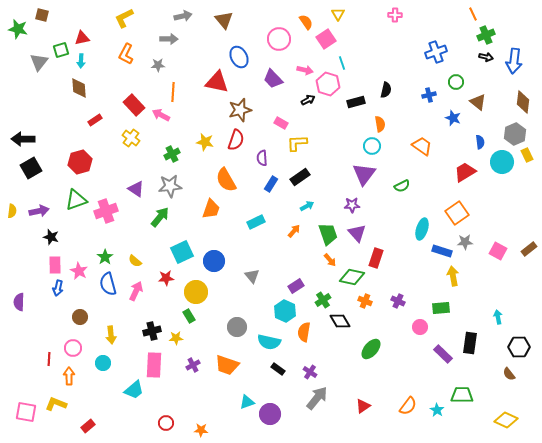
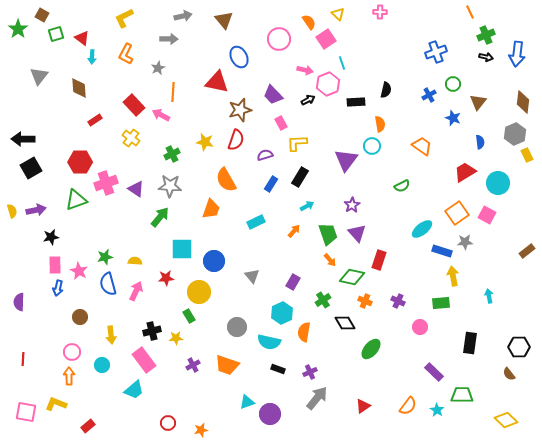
yellow triangle at (338, 14): rotated 16 degrees counterclockwise
orange line at (473, 14): moved 3 px left, 2 px up
brown square at (42, 15): rotated 16 degrees clockwise
pink cross at (395, 15): moved 15 px left, 3 px up
orange semicircle at (306, 22): moved 3 px right
green star at (18, 29): rotated 24 degrees clockwise
red triangle at (82, 38): rotated 49 degrees clockwise
green square at (61, 50): moved 5 px left, 16 px up
cyan arrow at (81, 61): moved 11 px right, 4 px up
blue arrow at (514, 61): moved 3 px right, 7 px up
gray triangle at (39, 62): moved 14 px down
gray star at (158, 65): moved 3 px down; rotated 24 degrees counterclockwise
purple trapezoid at (273, 79): moved 16 px down
green circle at (456, 82): moved 3 px left, 2 px down
pink hexagon at (328, 84): rotated 20 degrees clockwise
blue cross at (429, 95): rotated 16 degrees counterclockwise
black rectangle at (356, 102): rotated 12 degrees clockwise
brown triangle at (478, 102): rotated 30 degrees clockwise
pink rectangle at (281, 123): rotated 32 degrees clockwise
purple semicircle at (262, 158): moved 3 px right, 3 px up; rotated 77 degrees clockwise
red hexagon at (80, 162): rotated 15 degrees clockwise
cyan circle at (502, 162): moved 4 px left, 21 px down
purple triangle at (364, 174): moved 18 px left, 14 px up
black rectangle at (300, 177): rotated 24 degrees counterclockwise
gray star at (170, 186): rotated 10 degrees clockwise
purple star at (352, 205): rotated 28 degrees counterclockwise
yellow semicircle at (12, 211): rotated 24 degrees counterclockwise
purple arrow at (39, 211): moved 3 px left, 1 px up
pink cross at (106, 211): moved 28 px up
cyan ellipse at (422, 229): rotated 35 degrees clockwise
black star at (51, 237): rotated 28 degrees counterclockwise
brown rectangle at (529, 249): moved 2 px left, 2 px down
pink square at (498, 251): moved 11 px left, 36 px up
cyan square at (182, 252): moved 3 px up; rotated 25 degrees clockwise
green star at (105, 257): rotated 21 degrees clockwise
red rectangle at (376, 258): moved 3 px right, 2 px down
yellow semicircle at (135, 261): rotated 144 degrees clockwise
purple rectangle at (296, 286): moved 3 px left, 4 px up; rotated 28 degrees counterclockwise
yellow circle at (196, 292): moved 3 px right
green rectangle at (441, 308): moved 5 px up
cyan hexagon at (285, 311): moved 3 px left, 2 px down; rotated 10 degrees clockwise
cyan arrow at (498, 317): moved 9 px left, 21 px up
black diamond at (340, 321): moved 5 px right, 2 px down
pink circle at (73, 348): moved 1 px left, 4 px down
purple rectangle at (443, 354): moved 9 px left, 18 px down
red line at (49, 359): moved 26 px left
cyan circle at (103, 363): moved 1 px left, 2 px down
pink rectangle at (154, 365): moved 10 px left, 5 px up; rotated 40 degrees counterclockwise
black rectangle at (278, 369): rotated 16 degrees counterclockwise
purple cross at (310, 372): rotated 32 degrees clockwise
yellow diamond at (506, 420): rotated 20 degrees clockwise
red circle at (166, 423): moved 2 px right
orange star at (201, 430): rotated 16 degrees counterclockwise
